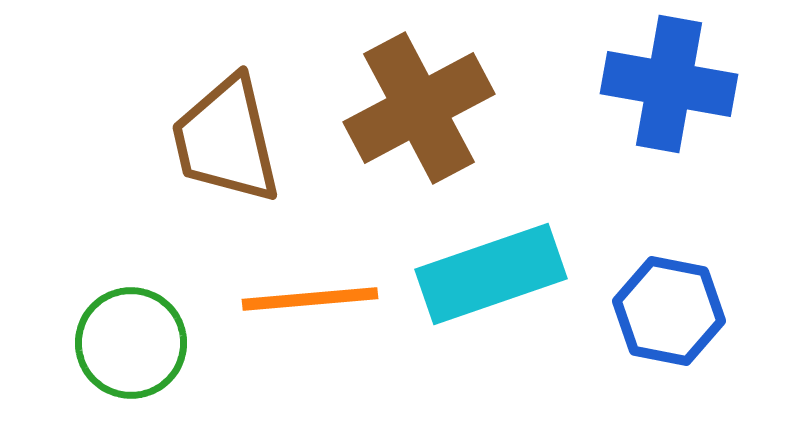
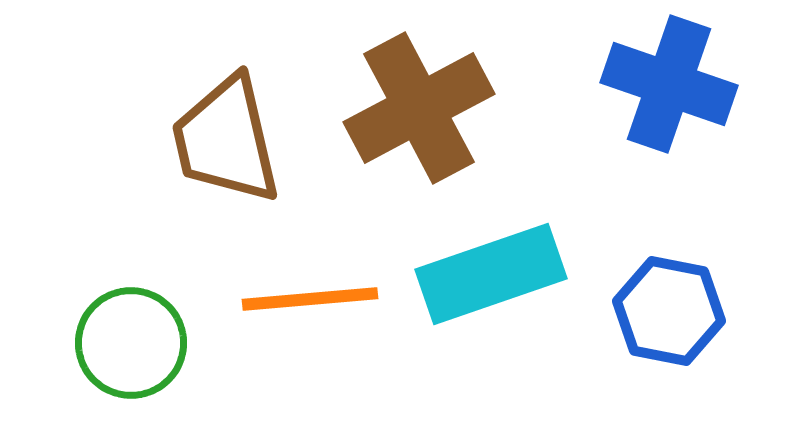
blue cross: rotated 9 degrees clockwise
